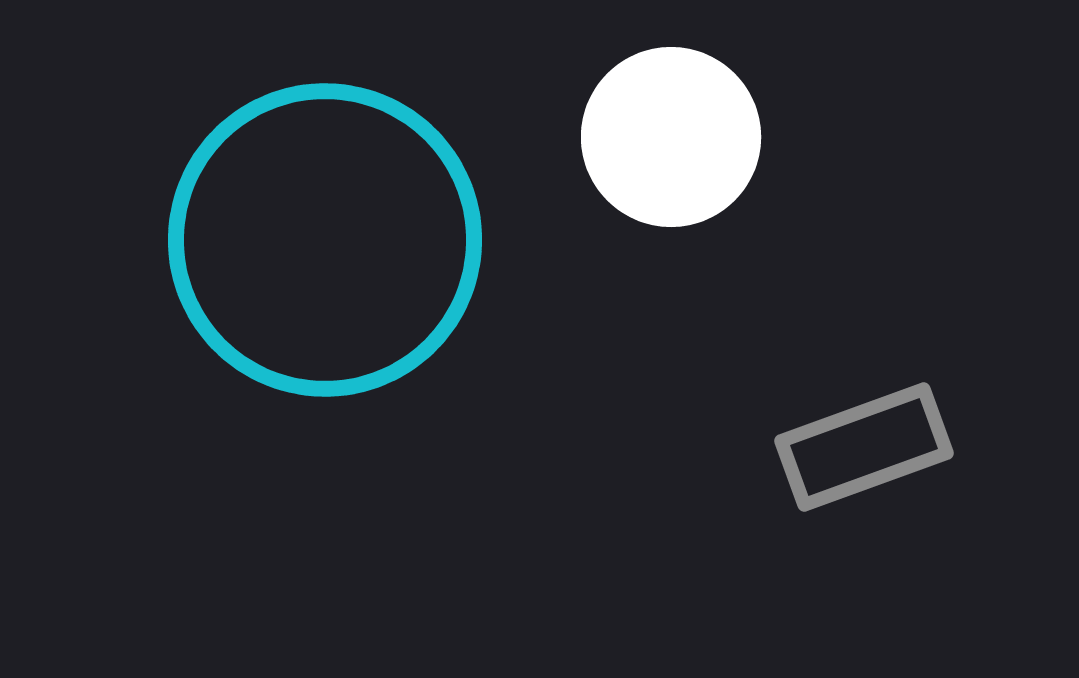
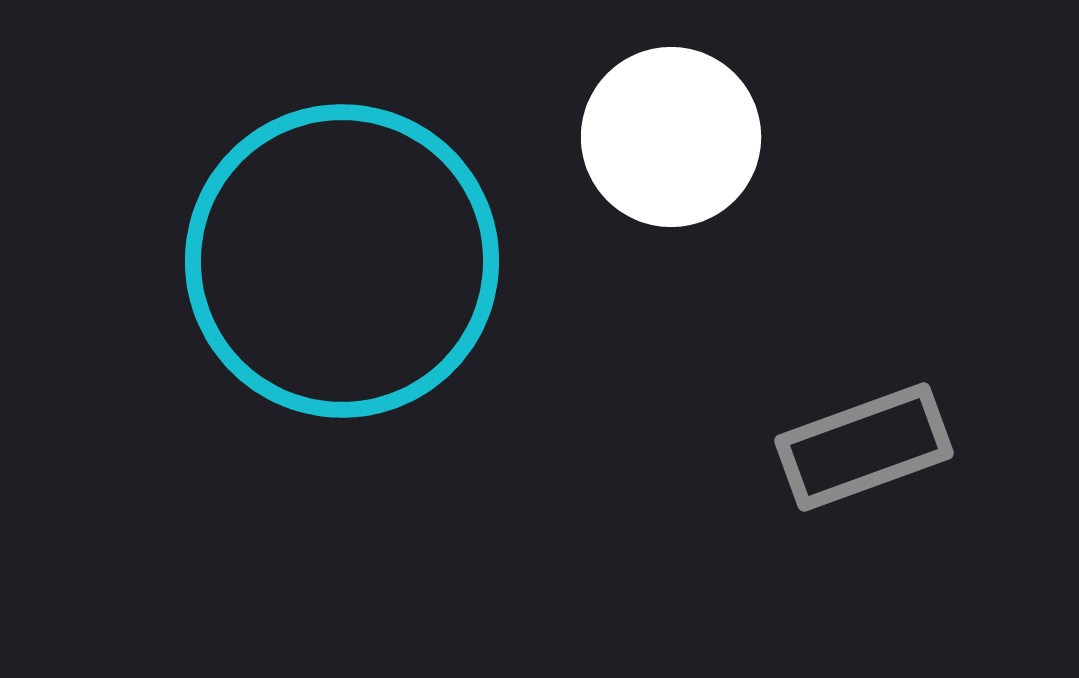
cyan circle: moved 17 px right, 21 px down
